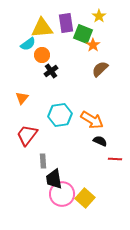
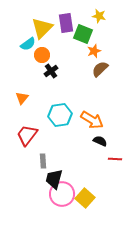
yellow star: rotated 24 degrees counterclockwise
yellow triangle: rotated 40 degrees counterclockwise
orange star: moved 1 px right, 6 px down; rotated 16 degrees clockwise
black trapezoid: rotated 25 degrees clockwise
